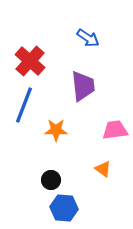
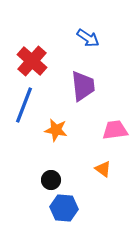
red cross: moved 2 px right
orange star: rotated 10 degrees clockwise
